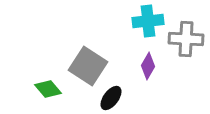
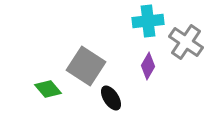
gray cross: moved 3 px down; rotated 32 degrees clockwise
gray square: moved 2 px left
black ellipse: rotated 70 degrees counterclockwise
